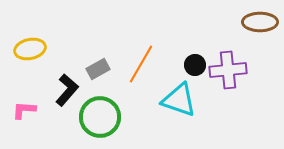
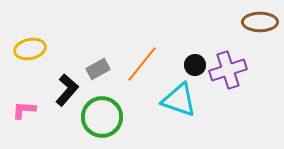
orange line: moved 1 px right; rotated 9 degrees clockwise
purple cross: rotated 12 degrees counterclockwise
green circle: moved 2 px right
